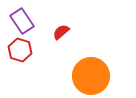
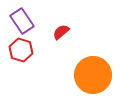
red hexagon: moved 1 px right
orange circle: moved 2 px right, 1 px up
